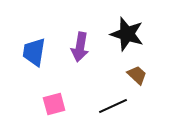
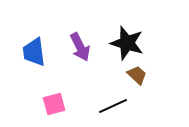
black star: moved 9 px down
purple arrow: rotated 36 degrees counterclockwise
blue trapezoid: rotated 16 degrees counterclockwise
